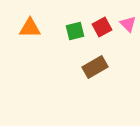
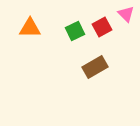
pink triangle: moved 2 px left, 10 px up
green square: rotated 12 degrees counterclockwise
